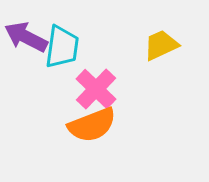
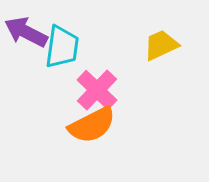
purple arrow: moved 5 px up
pink cross: moved 1 px right, 1 px down
orange semicircle: rotated 6 degrees counterclockwise
